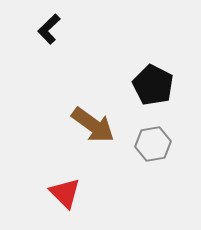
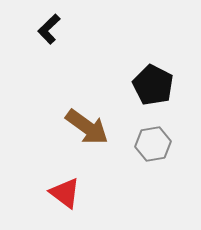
brown arrow: moved 6 px left, 2 px down
red triangle: rotated 8 degrees counterclockwise
